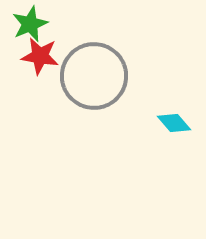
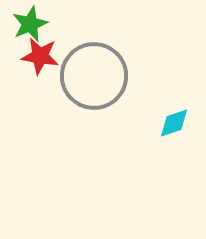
cyan diamond: rotated 68 degrees counterclockwise
